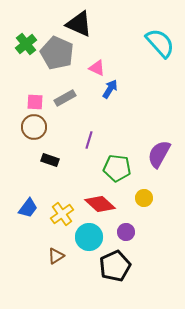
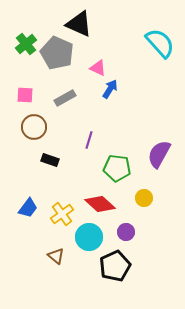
pink triangle: moved 1 px right
pink square: moved 10 px left, 7 px up
brown triangle: rotated 48 degrees counterclockwise
